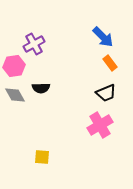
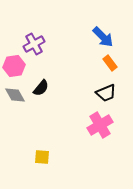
black semicircle: rotated 48 degrees counterclockwise
